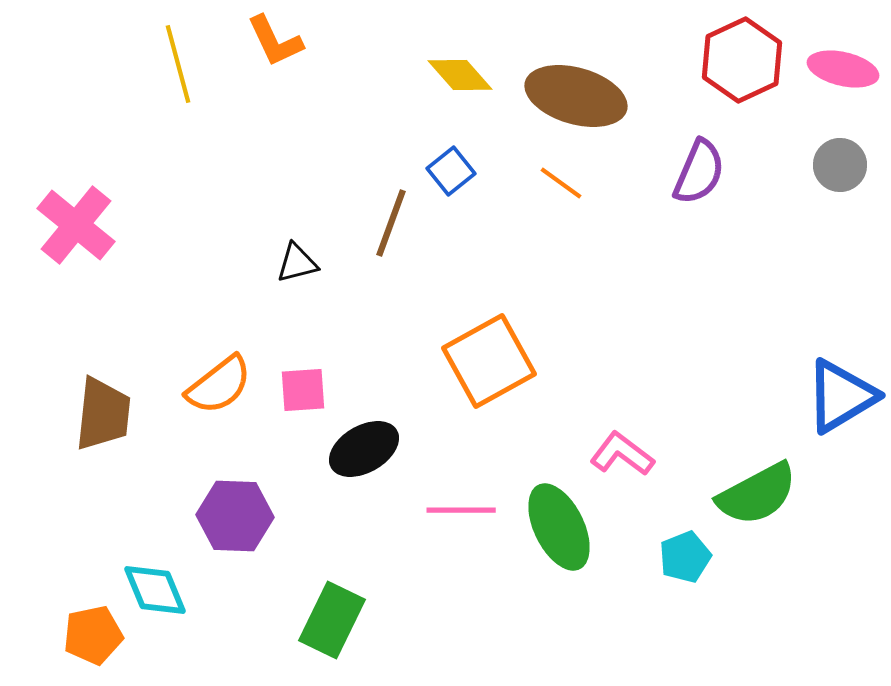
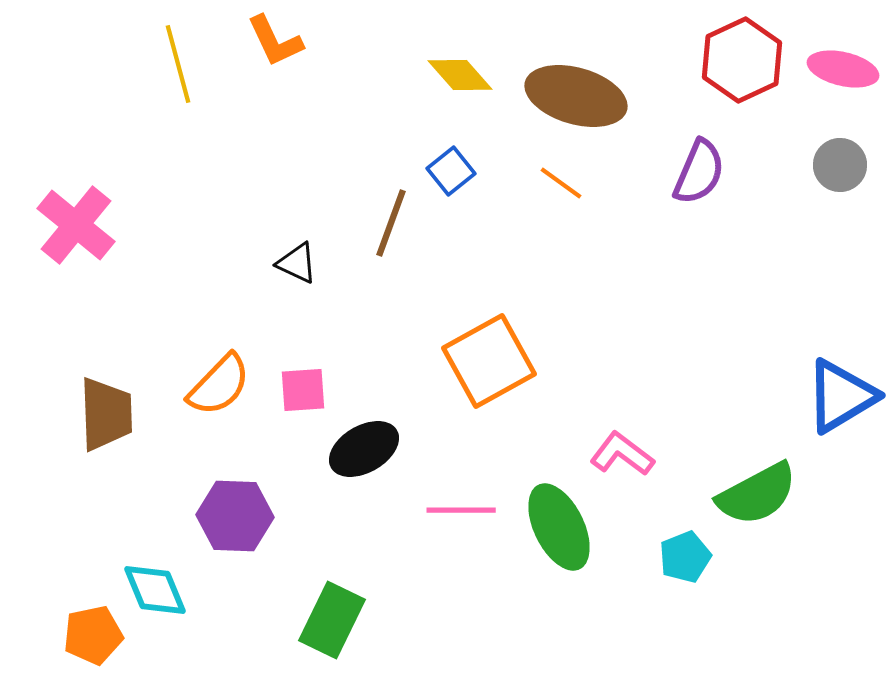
black triangle: rotated 39 degrees clockwise
orange semicircle: rotated 8 degrees counterclockwise
brown trapezoid: moved 3 px right; rotated 8 degrees counterclockwise
